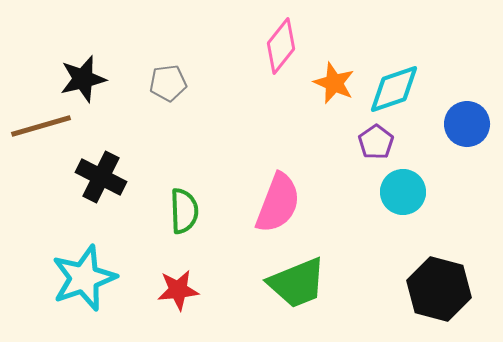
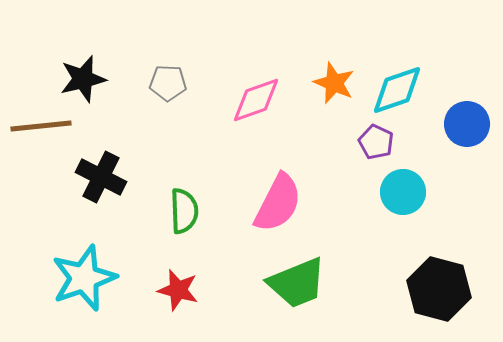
pink diamond: moved 25 px left, 54 px down; rotated 32 degrees clockwise
gray pentagon: rotated 9 degrees clockwise
cyan diamond: moved 3 px right, 1 px down
brown line: rotated 10 degrees clockwise
purple pentagon: rotated 12 degrees counterclockwise
pink semicircle: rotated 6 degrees clockwise
red star: rotated 21 degrees clockwise
